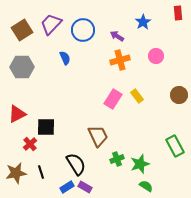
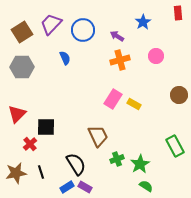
brown square: moved 2 px down
yellow rectangle: moved 3 px left, 8 px down; rotated 24 degrees counterclockwise
red triangle: rotated 18 degrees counterclockwise
green star: rotated 12 degrees counterclockwise
